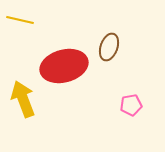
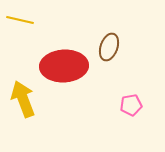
red ellipse: rotated 12 degrees clockwise
